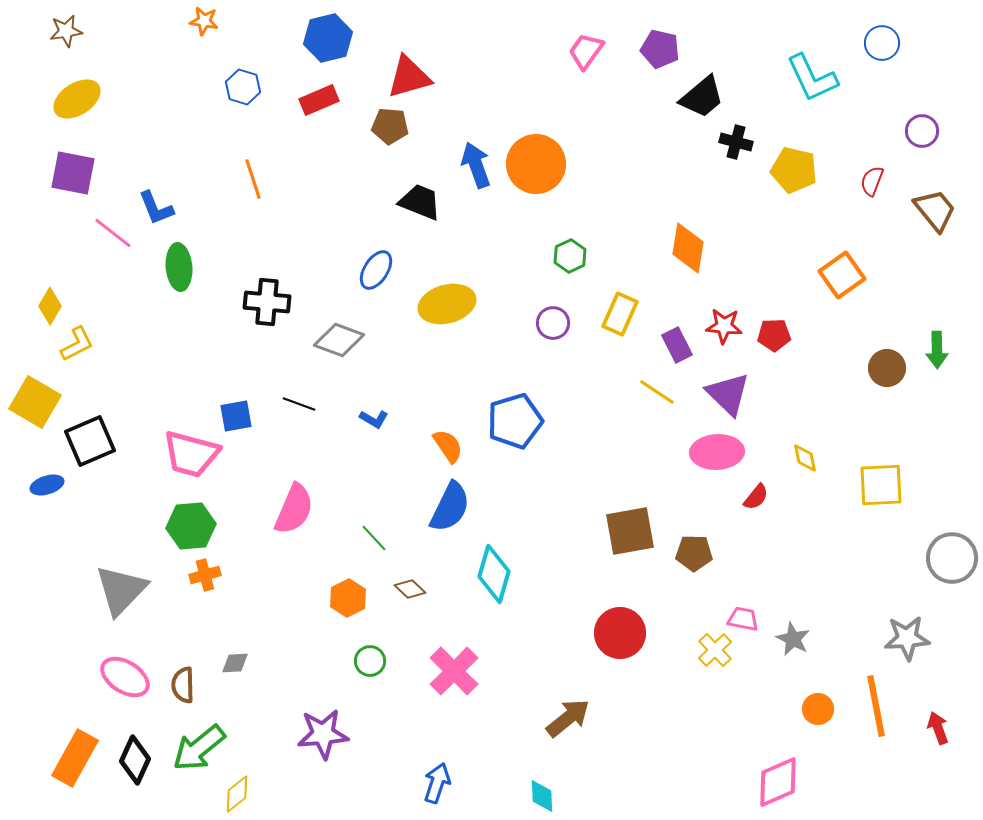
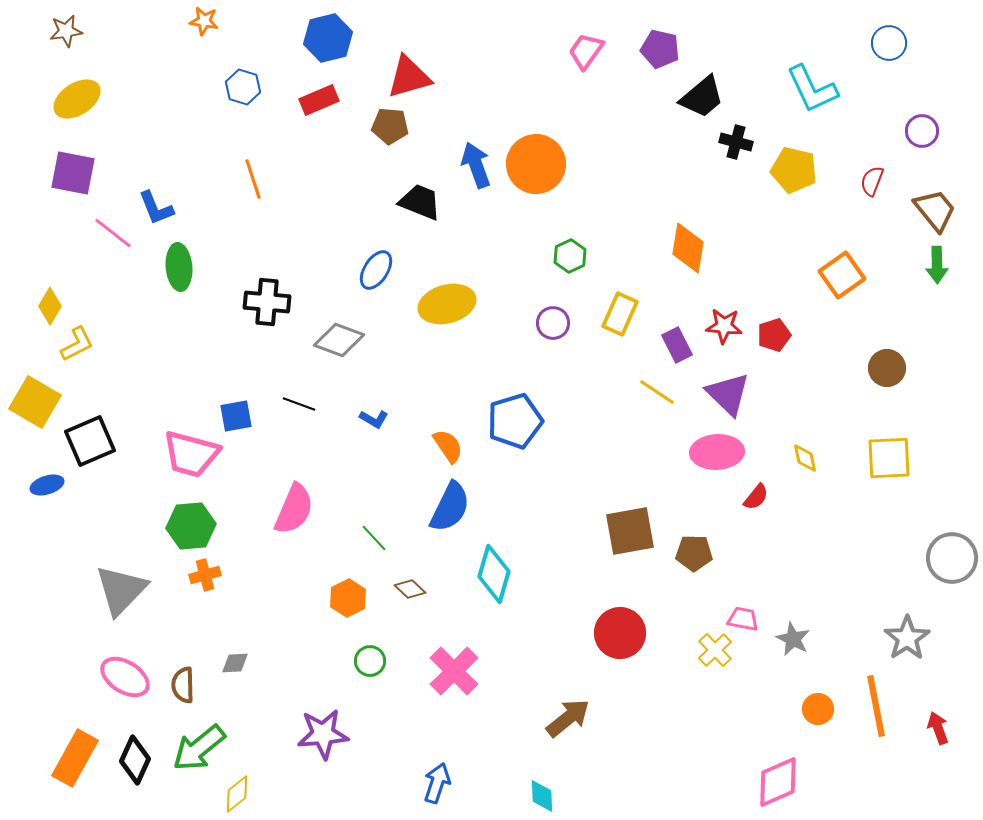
blue circle at (882, 43): moved 7 px right
cyan L-shape at (812, 78): moved 11 px down
red pentagon at (774, 335): rotated 16 degrees counterclockwise
green arrow at (937, 350): moved 85 px up
yellow square at (881, 485): moved 8 px right, 27 px up
gray star at (907, 638): rotated 30 degrees counterclockwise
